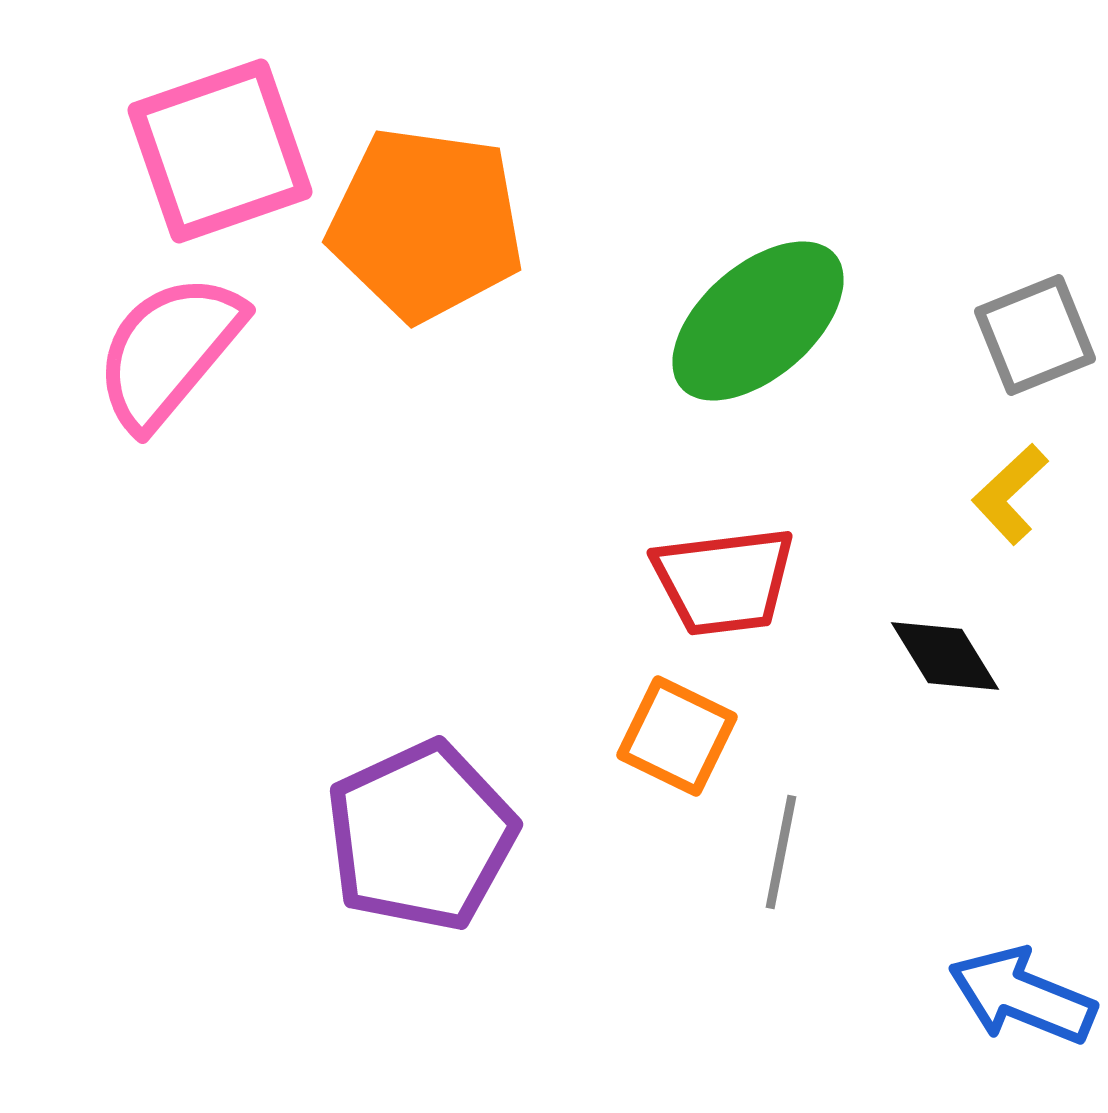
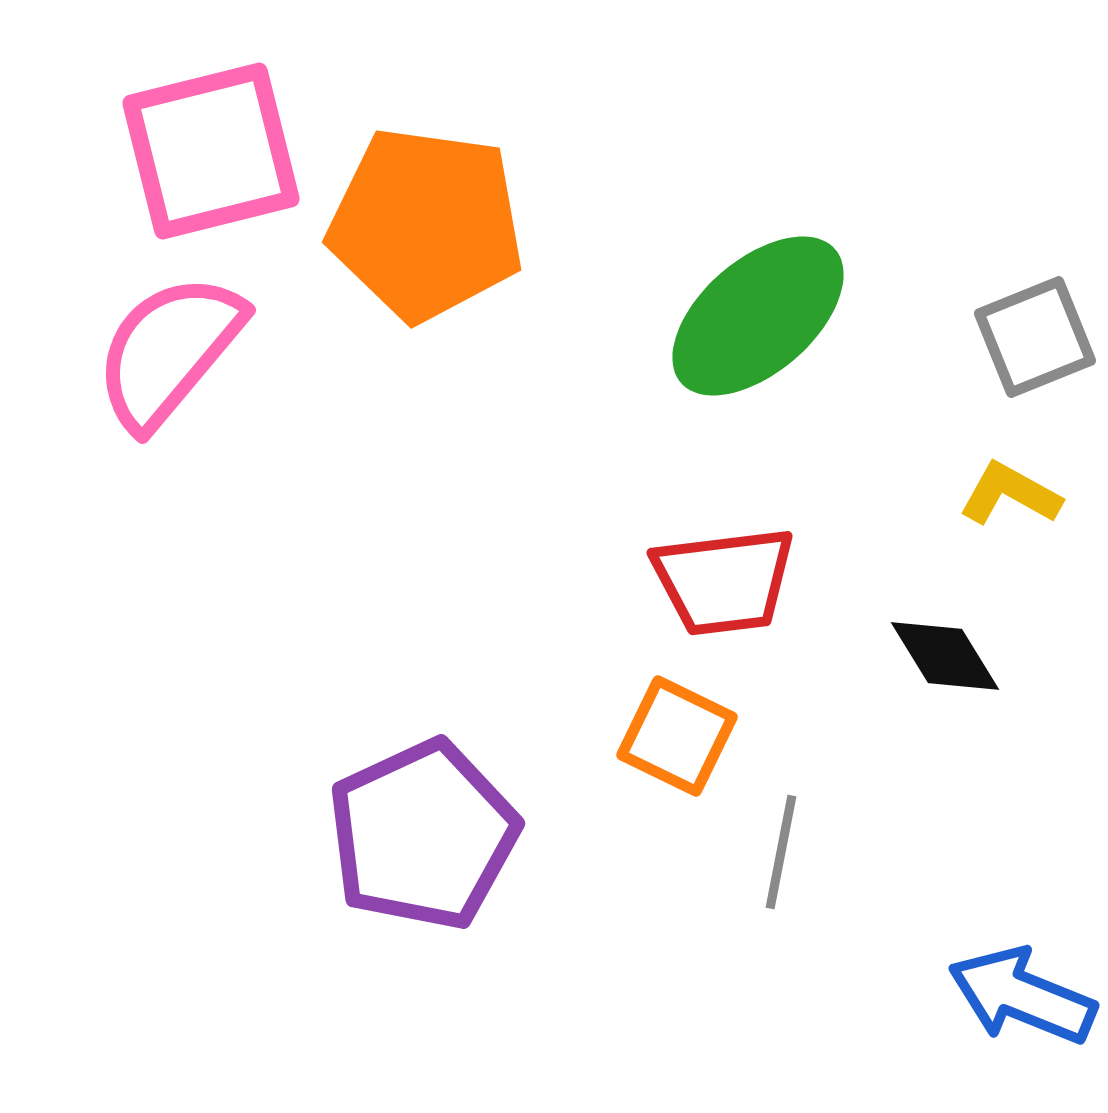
pink square: moved 9 px left; rotated 5 degrees clockwise
green ellipse: moved 5 px up
gray square: moved 2 px down
yellow L-shape: rotated 72 degrees clockwise
purple pentagon: moved 2 px right, 1 px up
